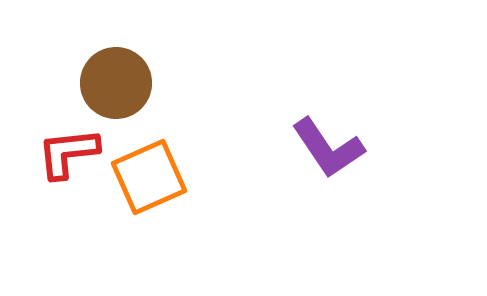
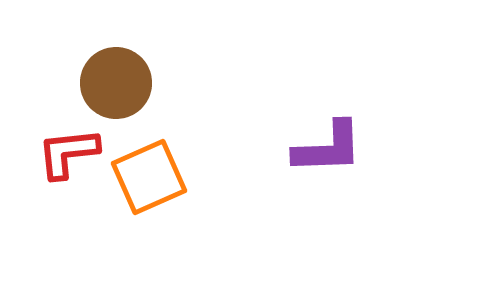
purple L-shape: rotated 58 degrees counterclockwise
